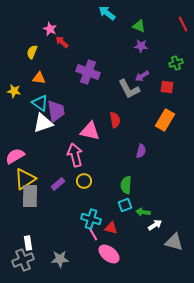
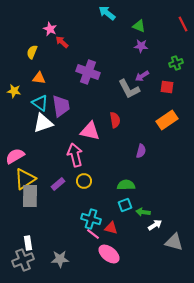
purple trapezoid: moved 5 px right, 5 px up
orange rectangle: moved 2 px right; rotated 25 degrees clockwise
green semicircle: rotated 84 degrees clockwise
pink line: rotated 24 degrees counterclockwise
